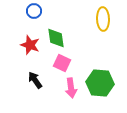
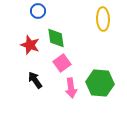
blue circle: moved 4 px right
pink square: rotated 30 degrees clockwise
